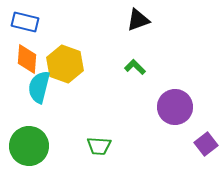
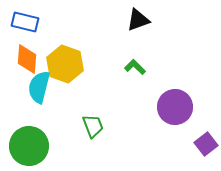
green trapezoid: moved 6 px left, 20 px up; rotated 115 degrees counterclockwise
